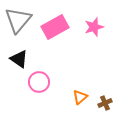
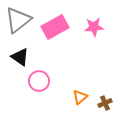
gray triangle: rotated 12 degrees clockwise
pink star: rotated 12 degrees clockwise
black triangle: moved 1 px right, 2 px up
pink circle: moved 1 px up
